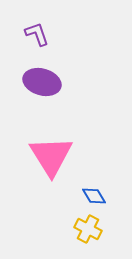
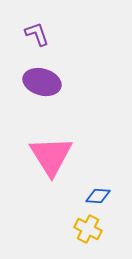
blue diamond: moved 4 px right; rotated 55 degrees counterclockwise
